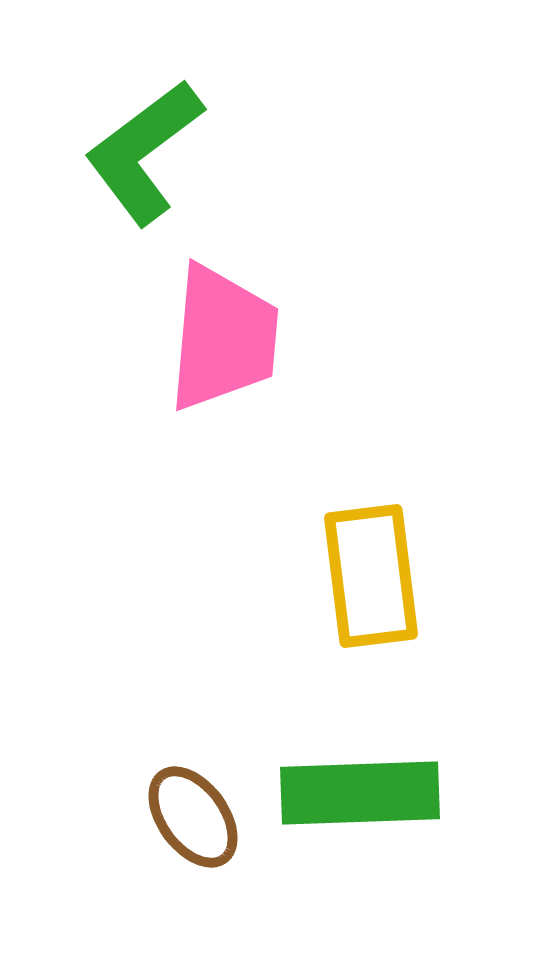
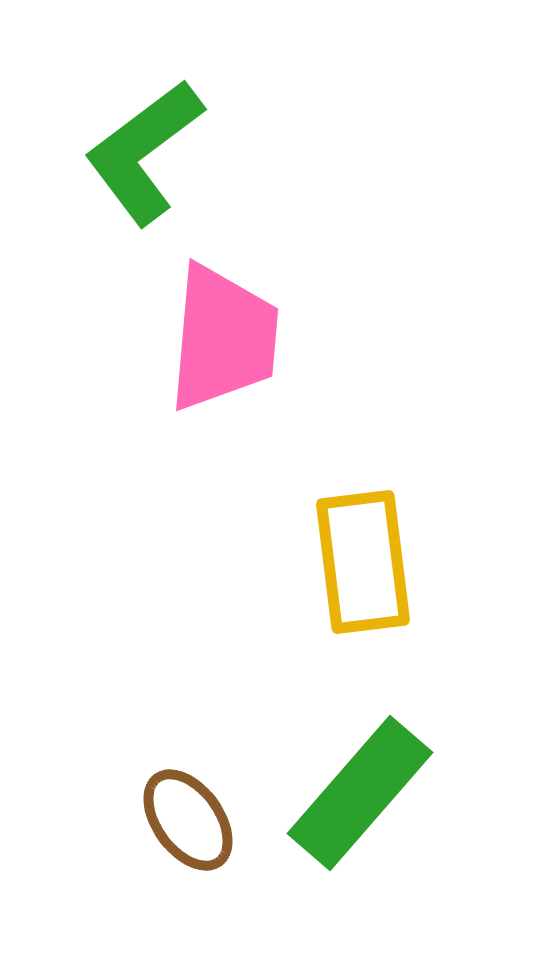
yellow rectangle: moved 8 px left, 14 px up
green rectangle: rotated 47 degrees counterclockwise
brown ellipse: moved 5 px left, 3 px down
